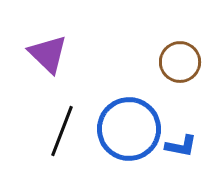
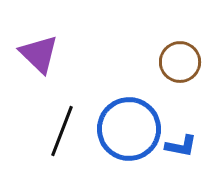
purple triangle: moved 9 px left
